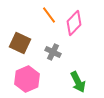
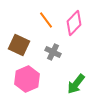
orange line: moved 3 px left, 5 px down
brown square: moved 1 px left, 2 px down
green arrow: moved 2 px left, 2 px down; rotated 65 degrees clockwise
